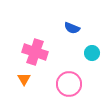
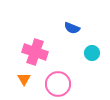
pink circle: moved 11 px left
